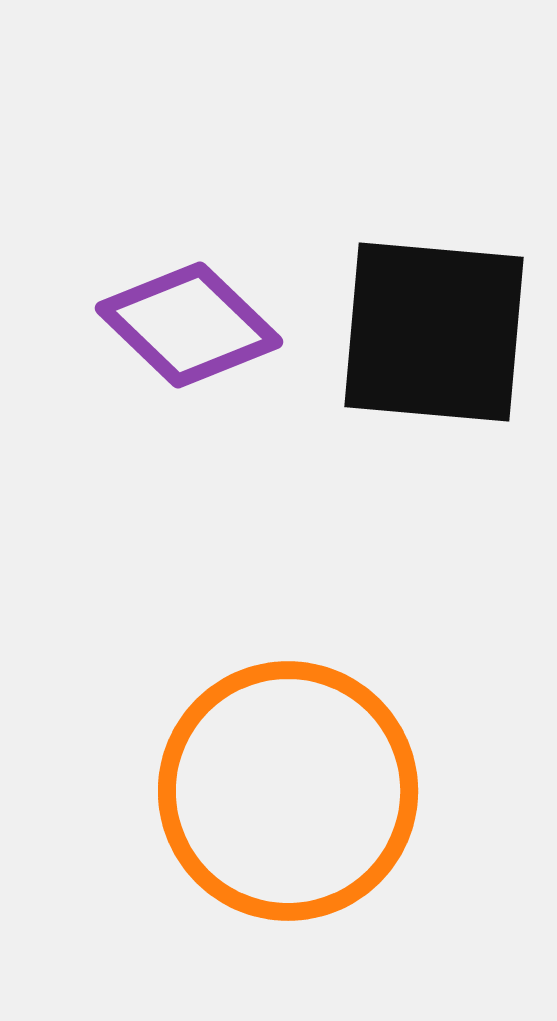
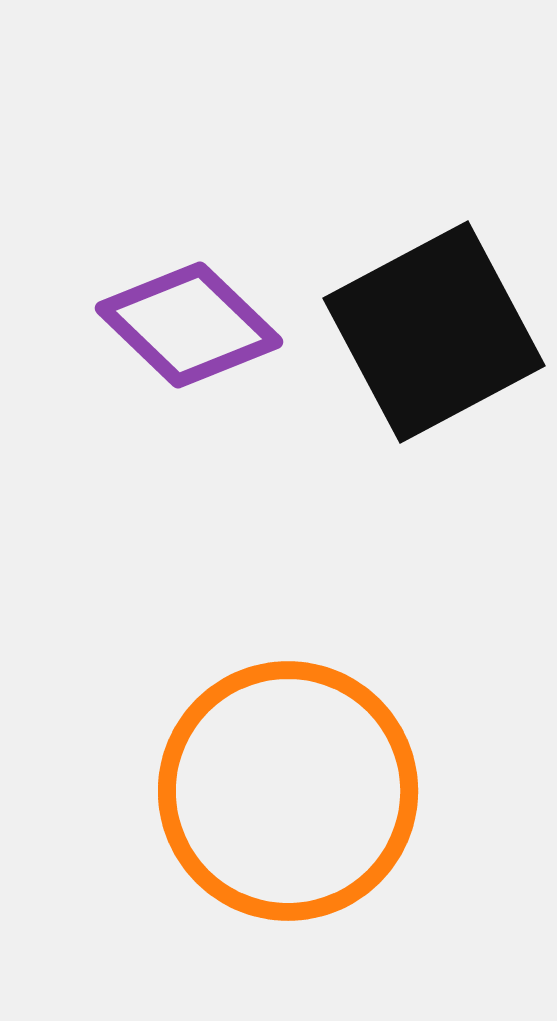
black square: rotated 33 degrees counterclockwise
